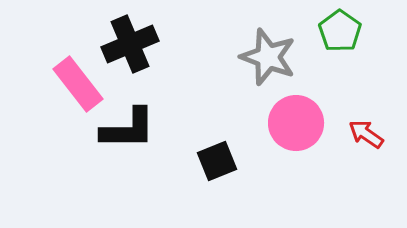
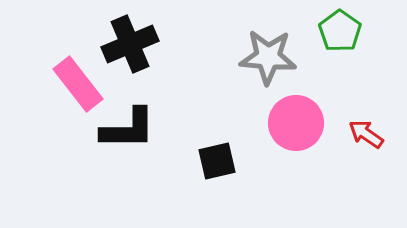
gray star: rotated 16 degrees counterclockwise
black square: rotated 9 degrees clockwise
